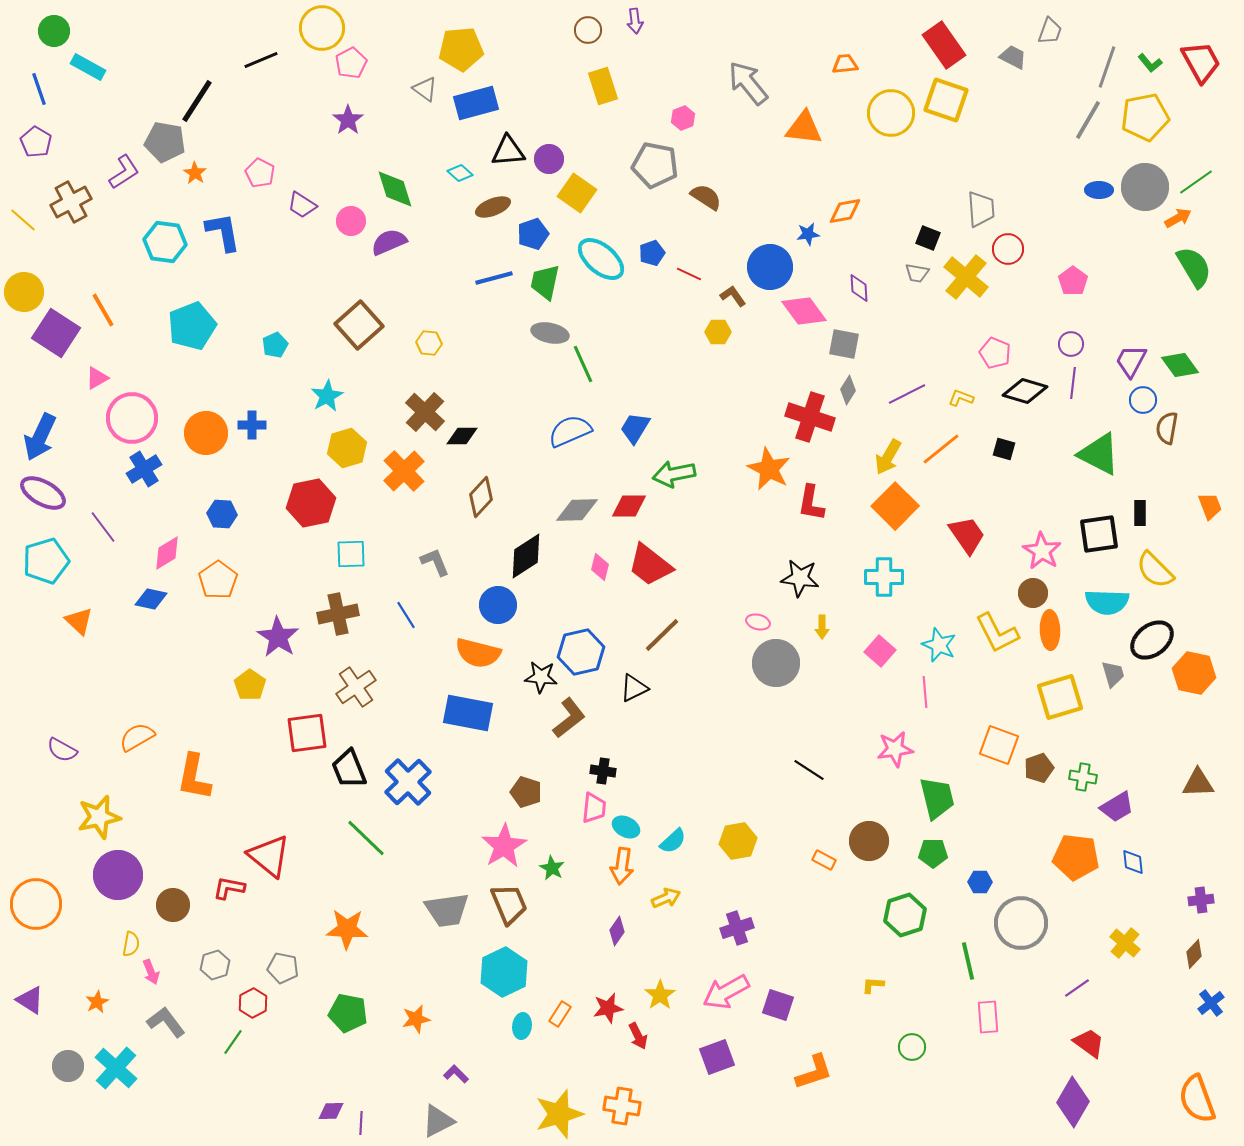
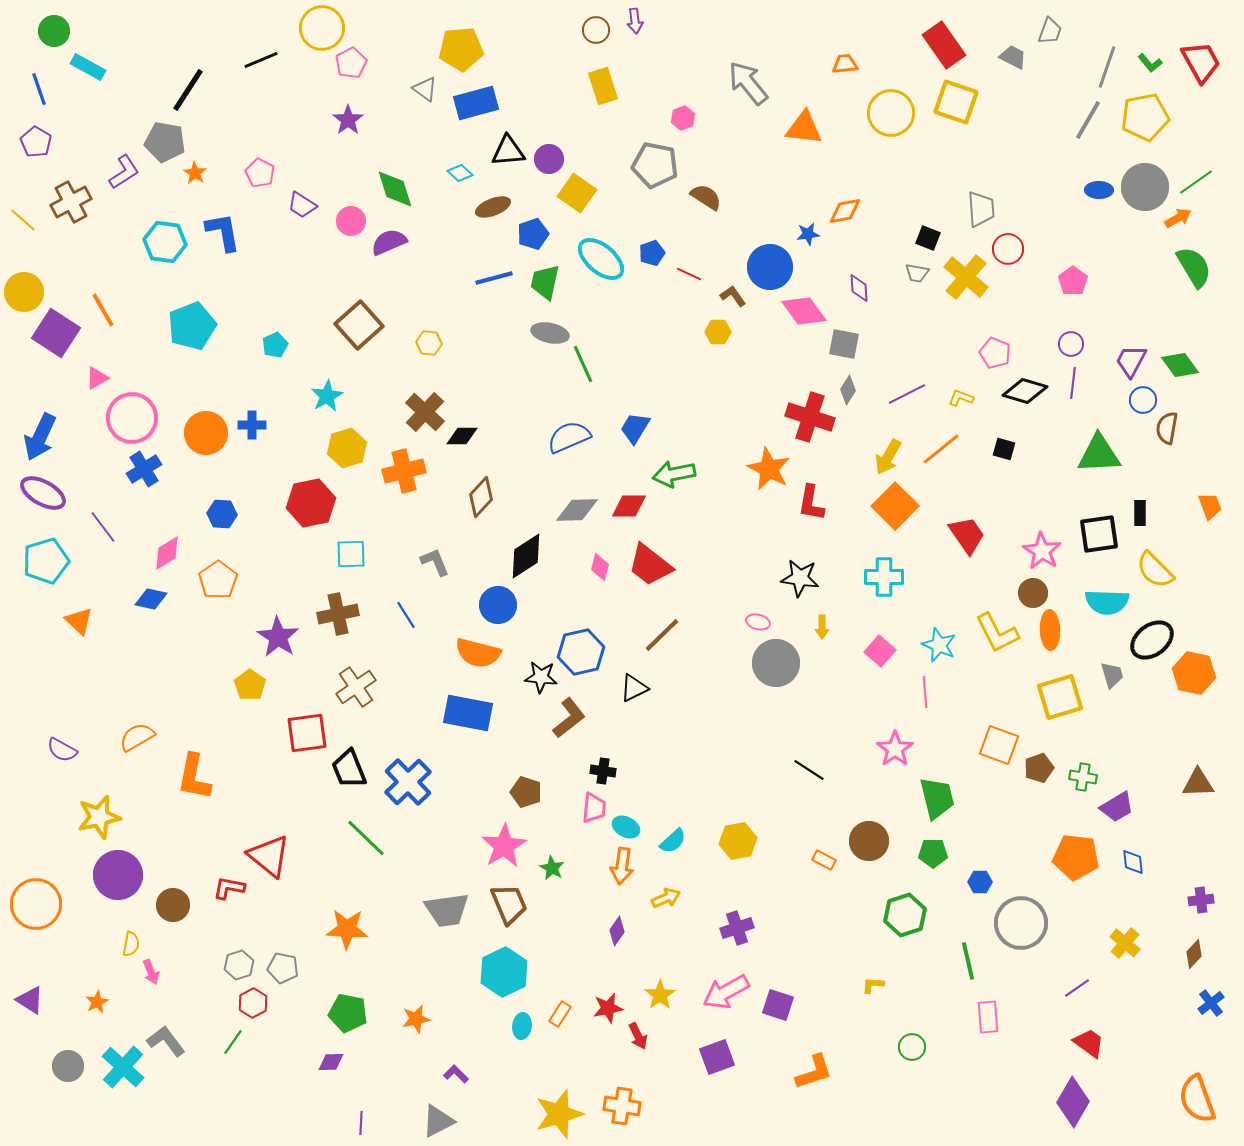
brown circle at (588, 30): moved 8 px right
yellow square at (946, 100): moved 10 px right, 2 px down
black line at (197, 101): moved 9 px left, 11 px up
blue semicircle at (570, 431): moved 1 px left, 6 px down
green triangle at (1099, 454): rotated 30 degrees counterclockwise
orange cross at (404, 471): rotated 30 degrees clockwise
gray trapezoid at (1113, 674): moved 1 px left, 1 px down
pink star at (895, 749): rotated 27 degrees counterclockwise
gray hexagon at (215, 965): moved 24 px right
gray L-shape at (166, 1022): moved 19 px down
cyan cross at (116, 1068): moved 7 px right, 1 px up
purple diamond at (331, 1111): moved 49 px up
